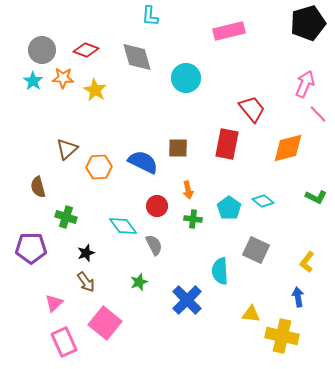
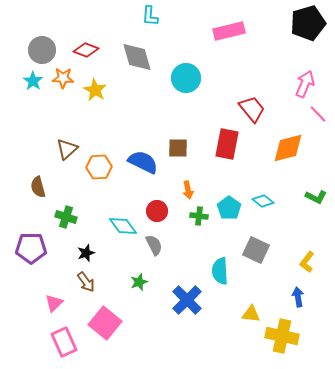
red circle at (157, 206): moved 5 px down
green cross at (193, 219): moved 6 px right, 3 px up
